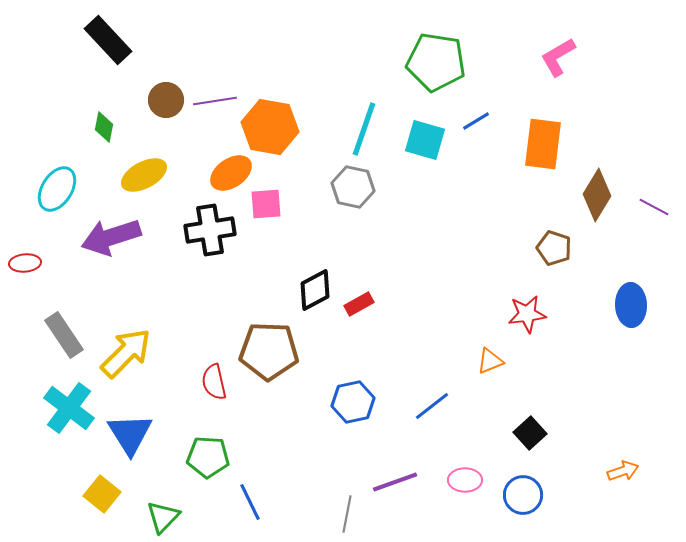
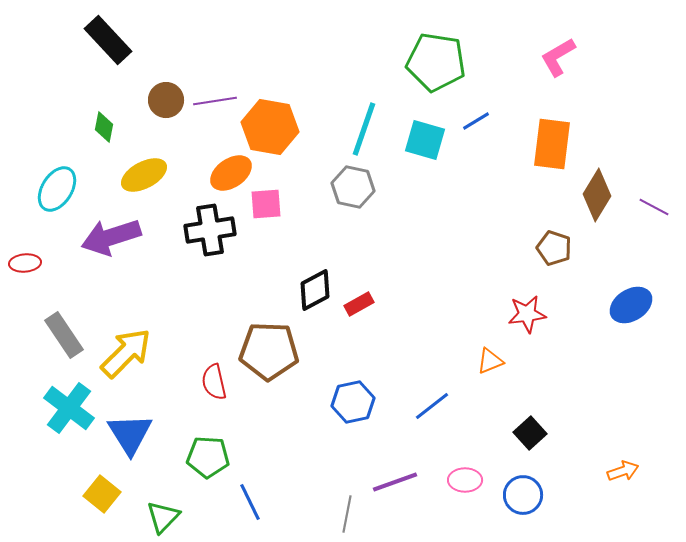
orange rectangle at (543, 144): moved 9 px right
blue ellipse at (631, 305): rotated 60 degrees clockwise
